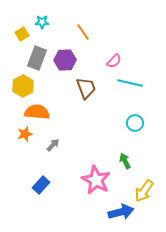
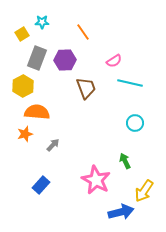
pink semicircle: rotated 14 degrees clockwise
